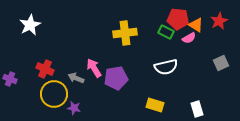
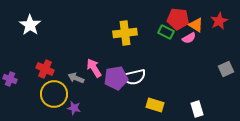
white star: rotated 10 degrees counterclockwise
gray square: moved 5 px right, 6 px down
white semicircle: moved 32 px left, 10 px down
